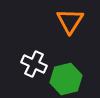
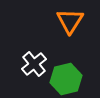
white cross: rotated 25 degrees clockwise
